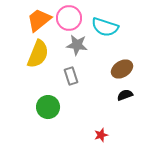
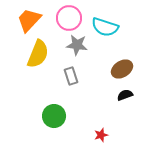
orange trapezoid: moved 10 px left; rotated 8 degrees counterclockwise
green circle: moved 6 px right, 9 px down
